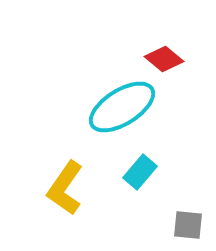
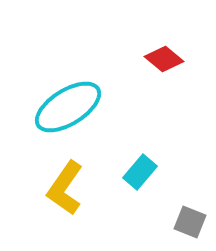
cyan ellipse: moved 54 px left
gray square: moved 2 px right, 3 px up; rotated 16 degrees clockwise
